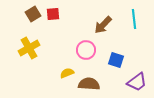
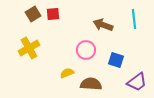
brown arrow: rotated 66 degrees clockwise
brown semicircle: moved 2 px right
